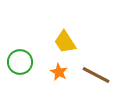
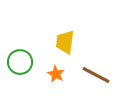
yellow trapezoid: rotated 40 degrees clockwise
orange star: moved 3 px left, 2 px down
